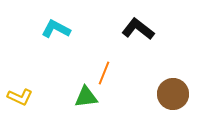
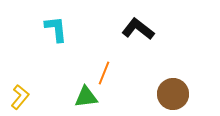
cyan L-shape: rotated 56 degrees clockwise
yellow L-shape: rotated 75 degrees counterclockwise
